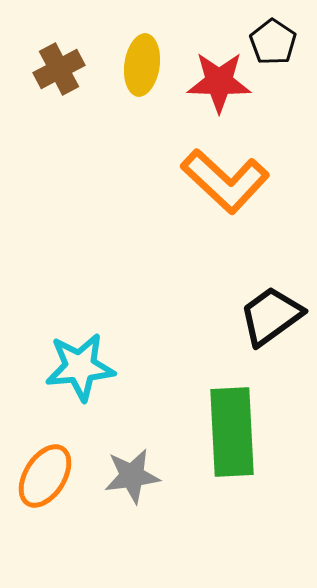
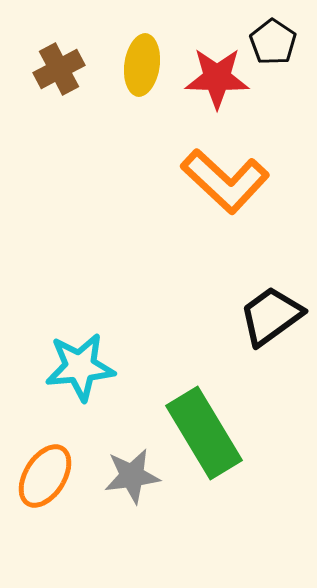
red star: moved 2 px left, 4 px up
green rectangle: moved 28 px left, 1 px down; rotated 28 degrees counterclockwise
